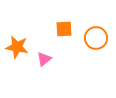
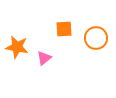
pink triangle: moved 1 px up
